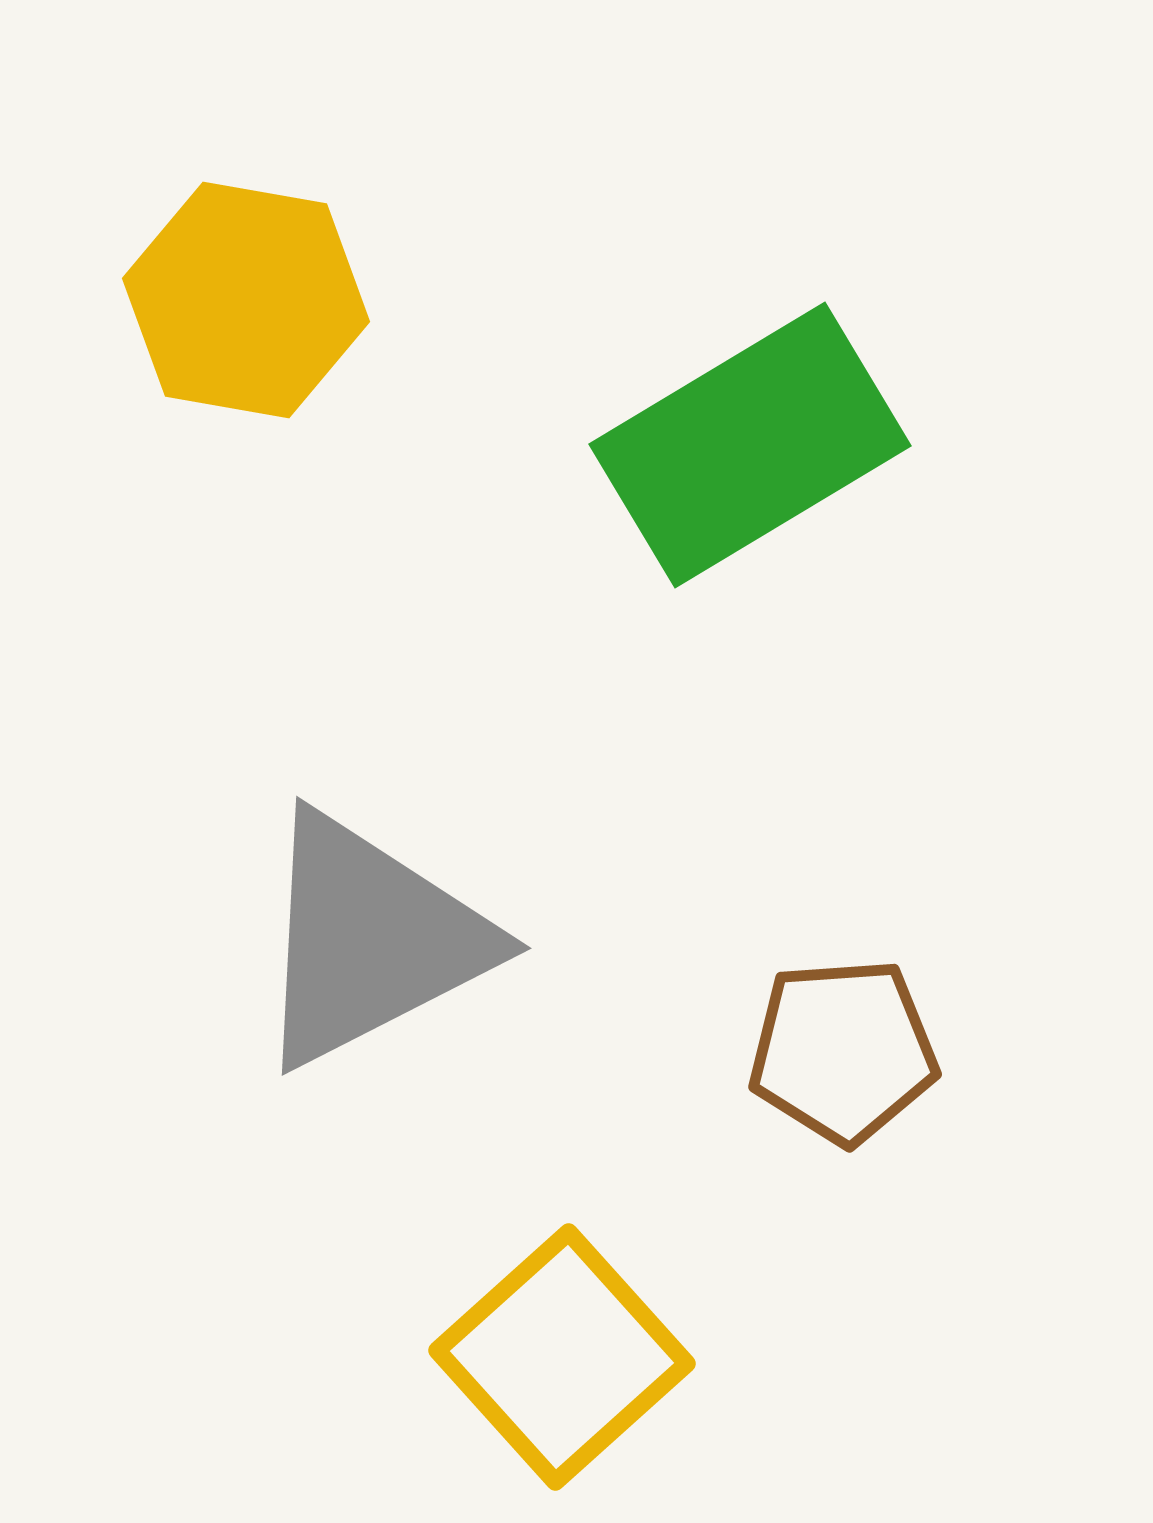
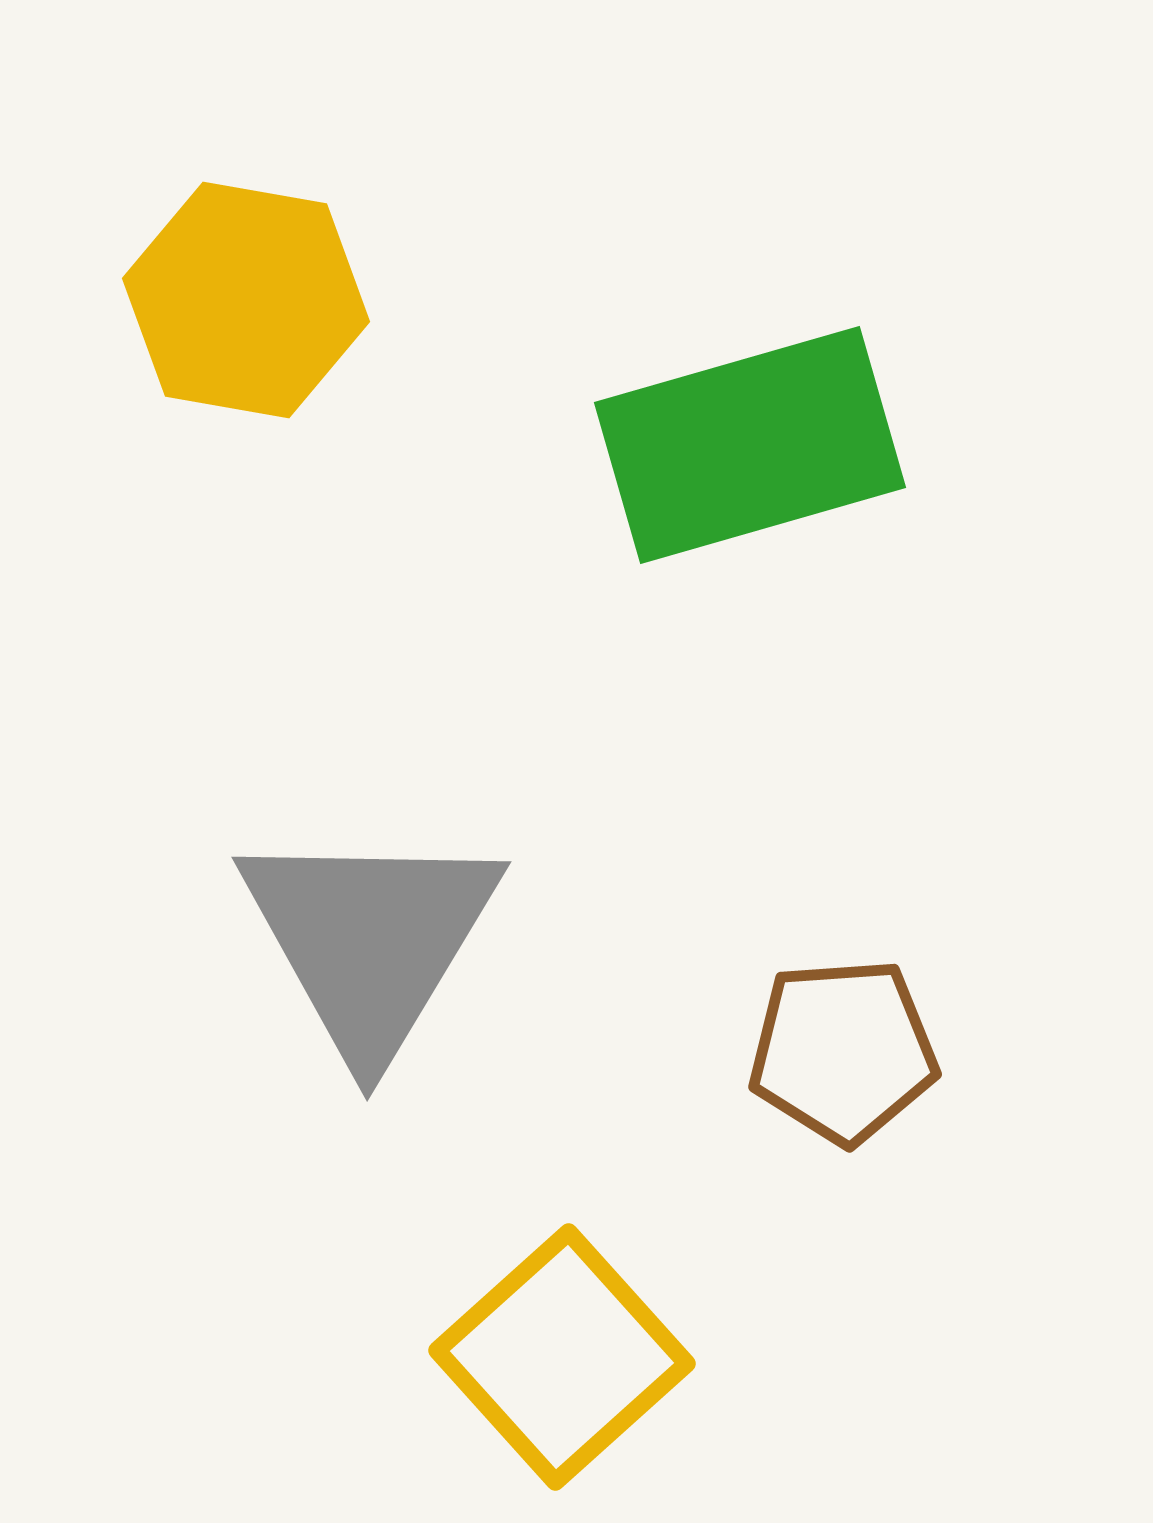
green rectangle: rotated 15 degrees clockwise
gray triangle: rotated 32 degrees counterclockwise
